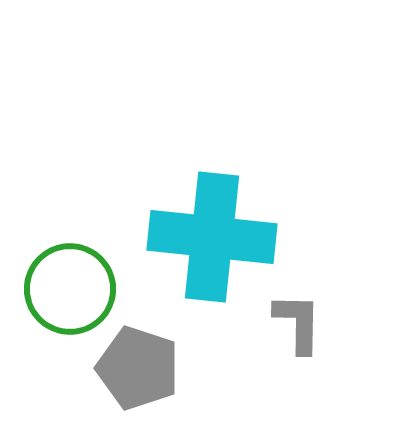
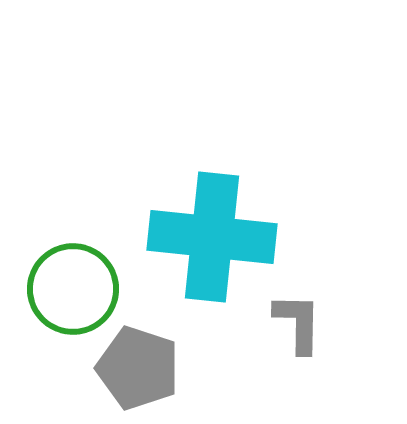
green circle: moved 3 px right
